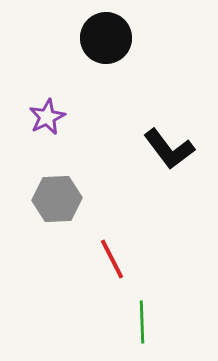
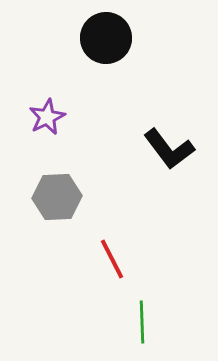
gray hexagon: moved 2 px up
